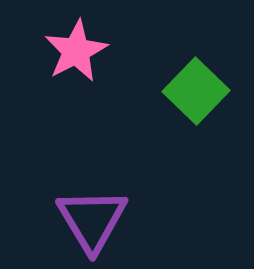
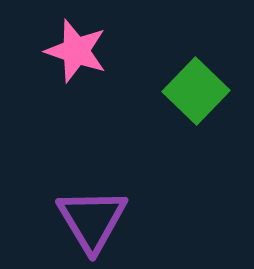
pink star: rotated 26 degrees counterclockwise
